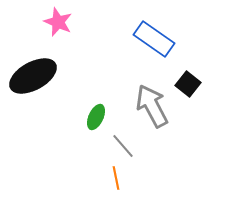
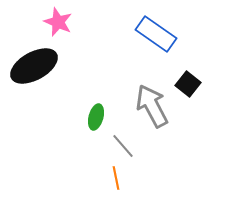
blue rectangle: moved 2 px right, 5 px up
black ellipse: moved 1 px right, 10 px up
green ellipse: rotated 10 degrees counterclockwise
